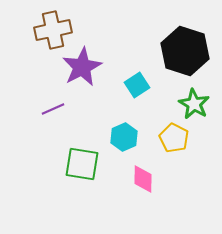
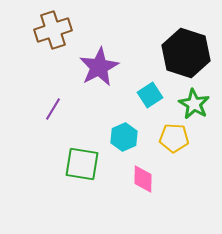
brown cross: rotated 6 degrees counterclockwise
black hexagon: moved 1 px right, 2 px down
purple star: moved 17 px right
cyan square: moved 13 px right, 10 px down
purple line: rotated 35 degrees counterclockwise
yellow pentagon: rotated 24 degrees counterclockwise
